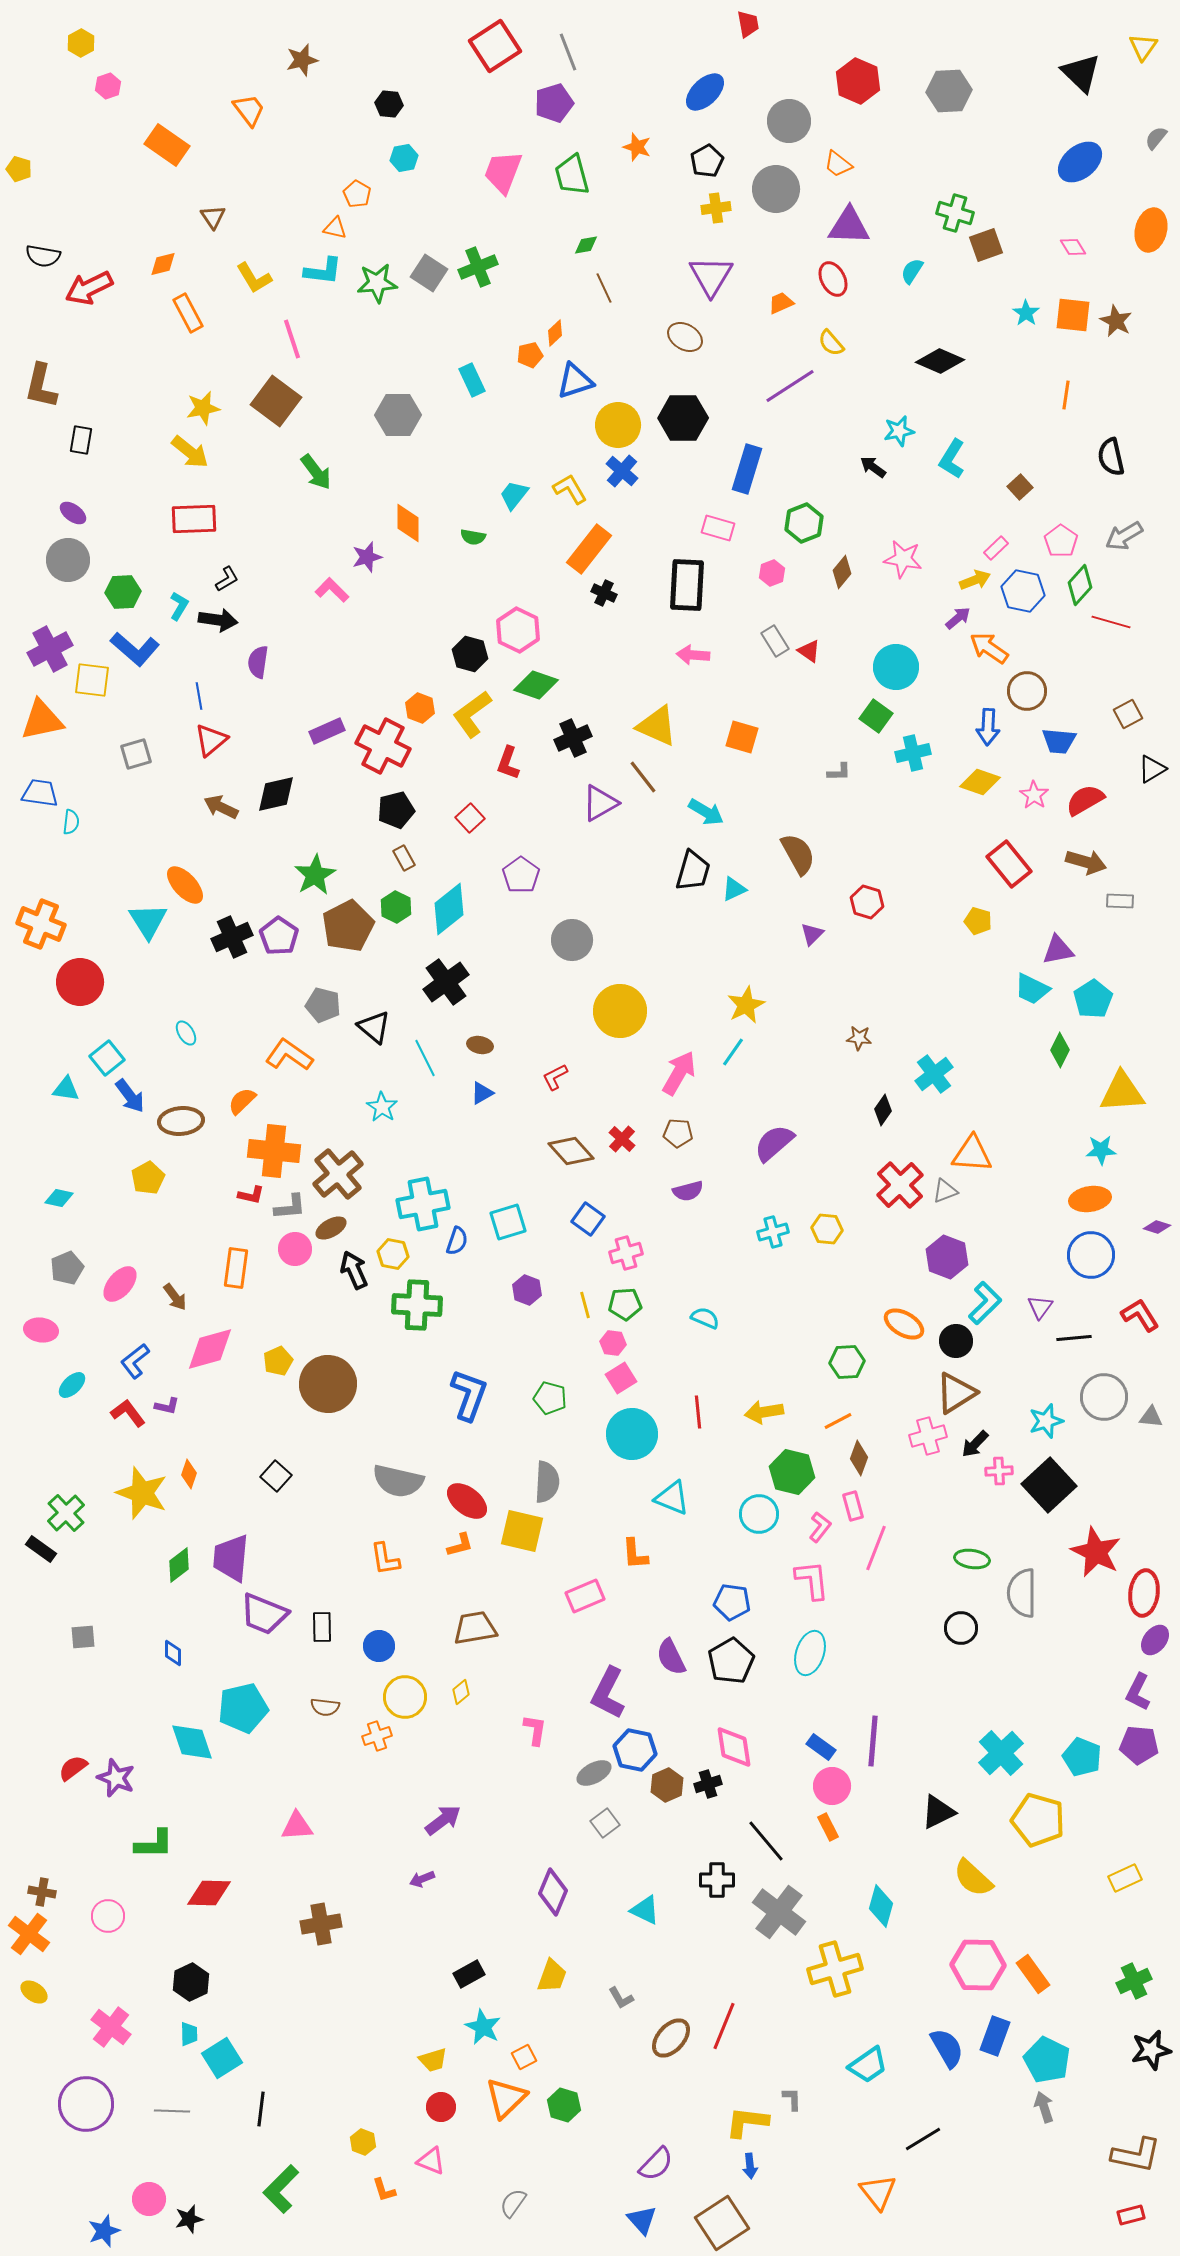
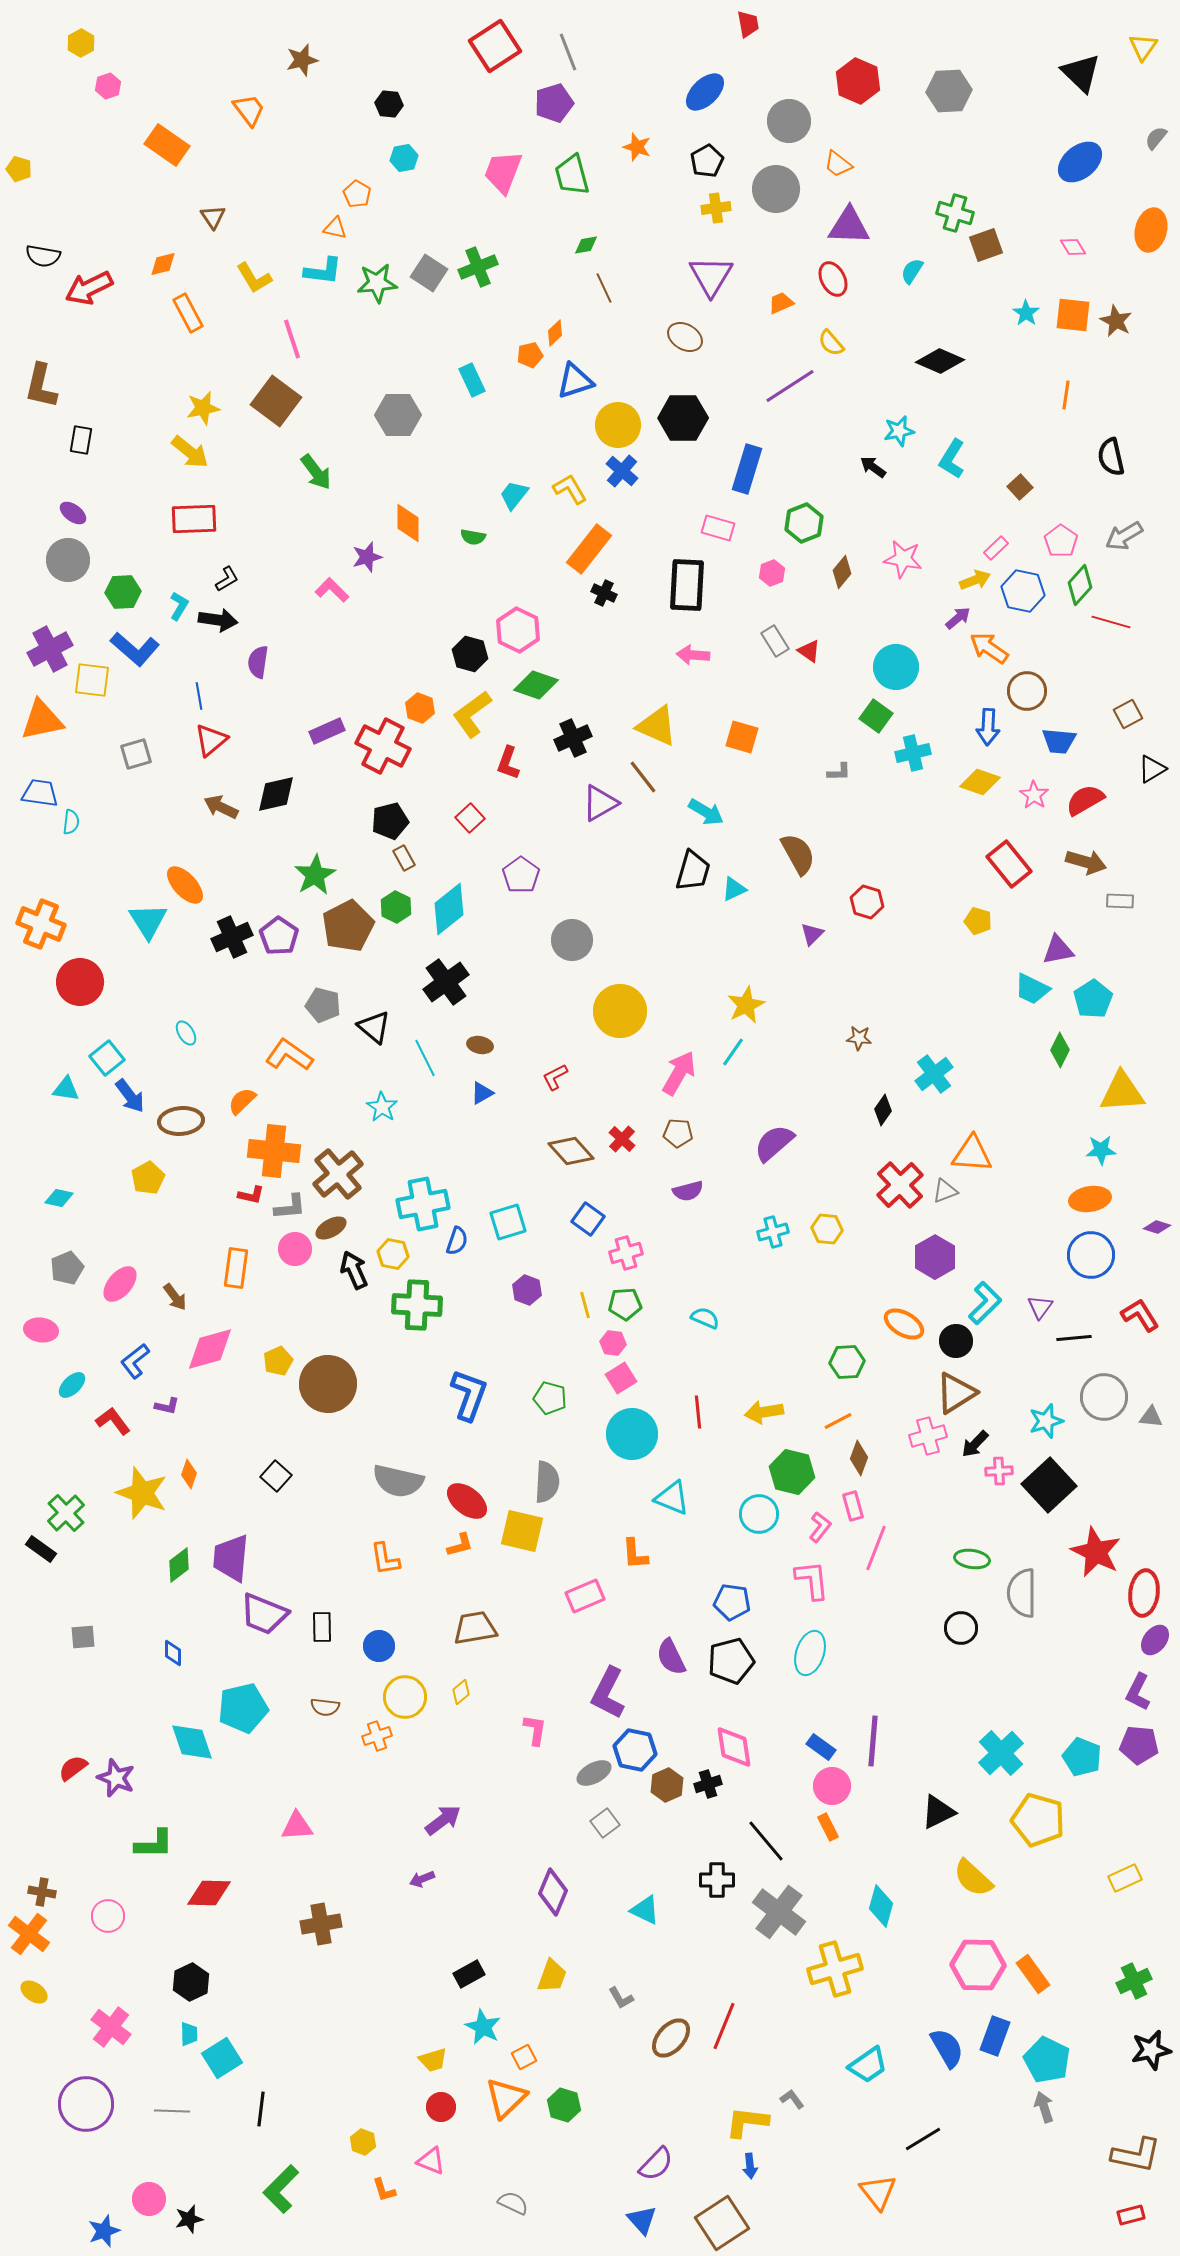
black pentagon at (396, 810): moved 6 px left, 11 px down
purple hexagon at (947, 1257): moved 12 px left; rotated 9 degrees clockwise
red L-shape at (128, 1413): moved 15 px left, 8 px down
black pentagon at (731, 1661): rotated 15 degrees clockwise
gray L-shape at (792, 2099): rotated 35 degrees counterclockwise
gray semicircle at (513, 2203): rotated 80 degrees clockwise
